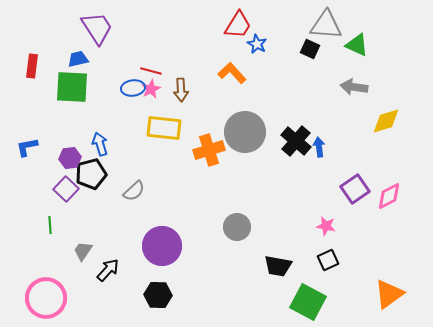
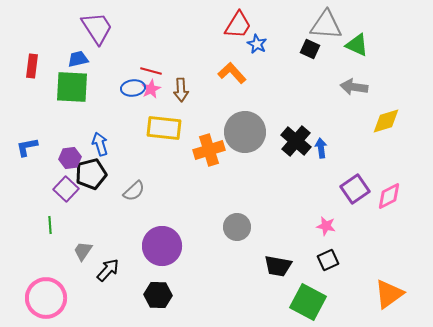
blue arrow at (319, 147): moved 2 px right, 1 px down
